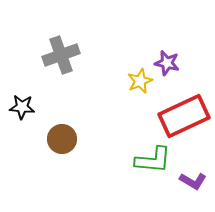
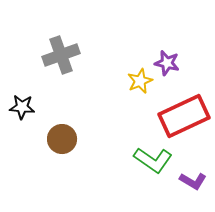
green L-shape: rotated 30 degrees clockwise
